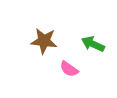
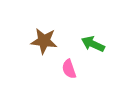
pink semicircle: rotated 36 degrees clockwise
